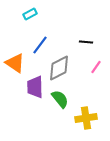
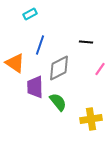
blue line: rotated 18 degrees counterclockwise
pink line: moved 4 px right, 2 px down
green semicircle: moved 2 px left, 3 px down
yellow cross: moved 5 px right, 1 px down
